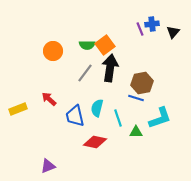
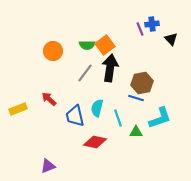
black triangle: moved 2 px left, 7 px down; rotated 24 degrees counterclockwise
